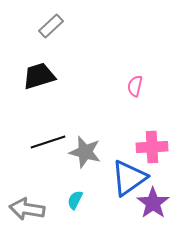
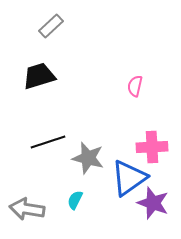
gray star: moved 3 px right, 6 px down
purple star: rotated 16 degrees counterclockwise
